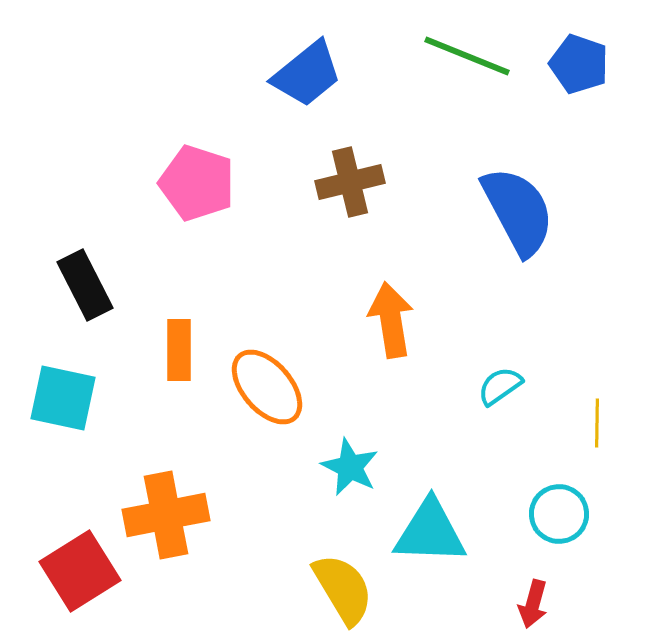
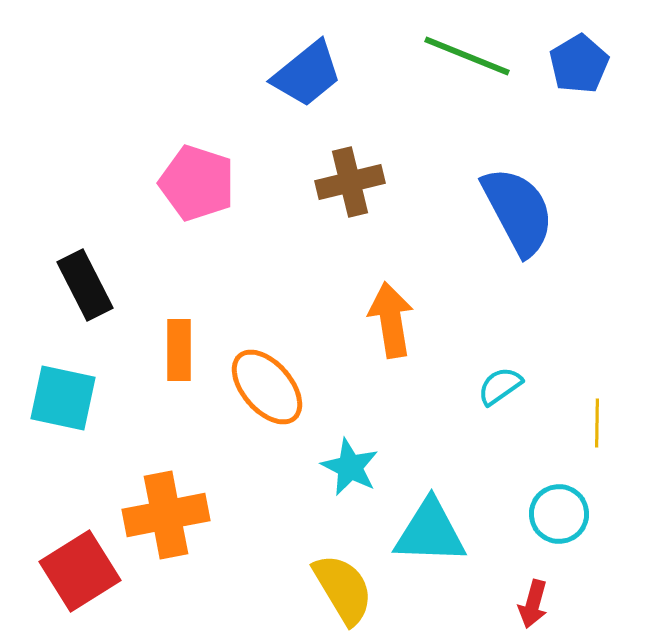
blue pentagon: rotated 22 degrees clockwise
